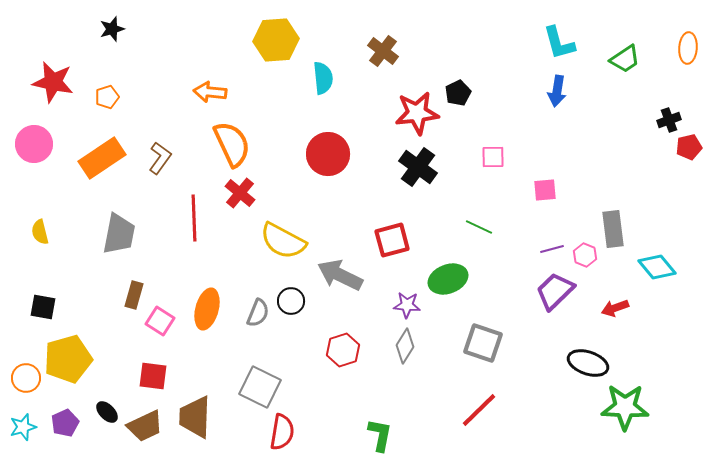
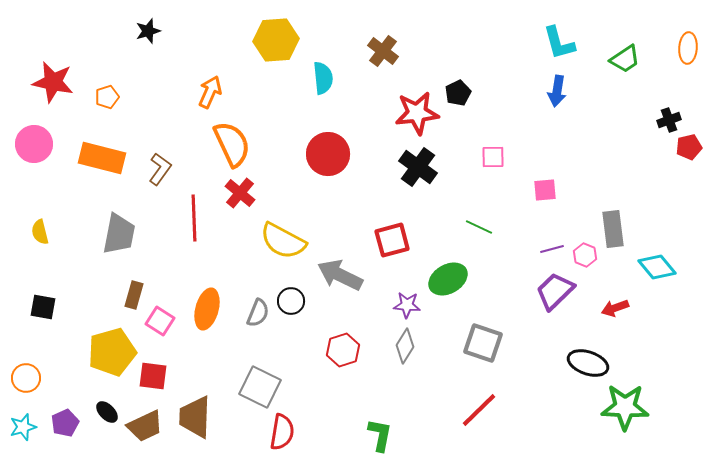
black star at (112, 29): moved 36 px right, 2 px down
orange arrow at (210, 92): rotated 108 degrees clockwise
orange rectangle at (102, 158): rotated 48 degrees clockwise
brown L-shape at (160, 158): moved 11 px down
green ellipse at (448, 279): rotated 9 degrees counterclockwise
yellow pentagon at (68, 359): moved 44 px right, 7 px up
